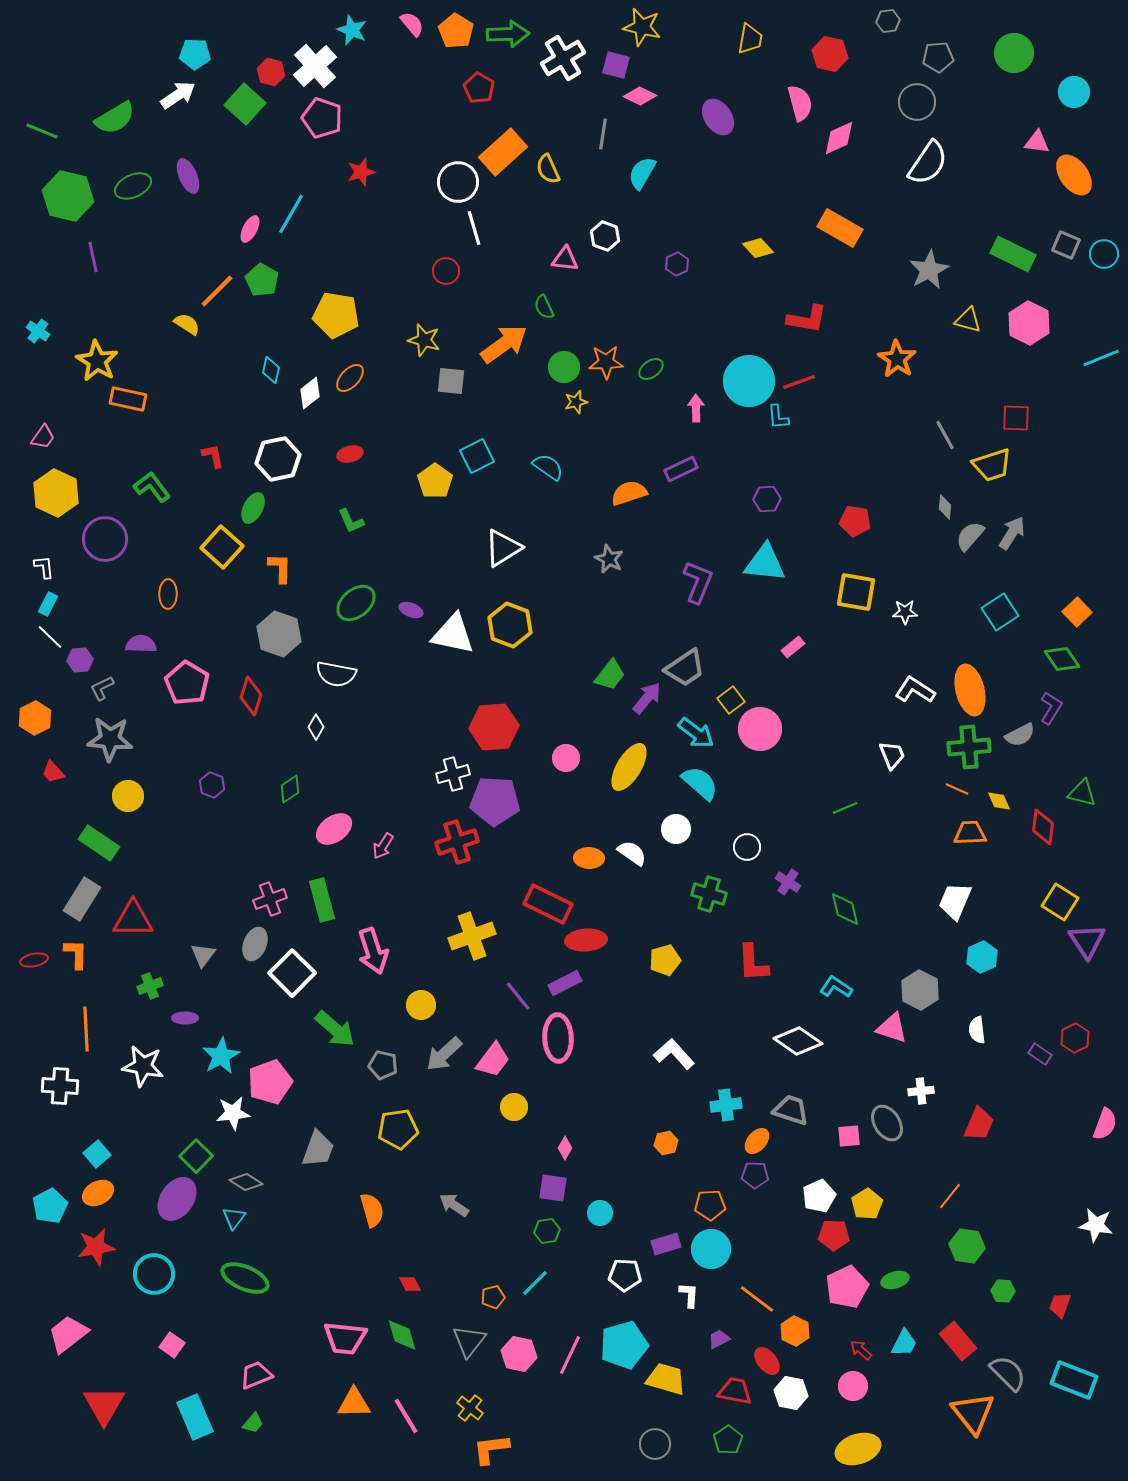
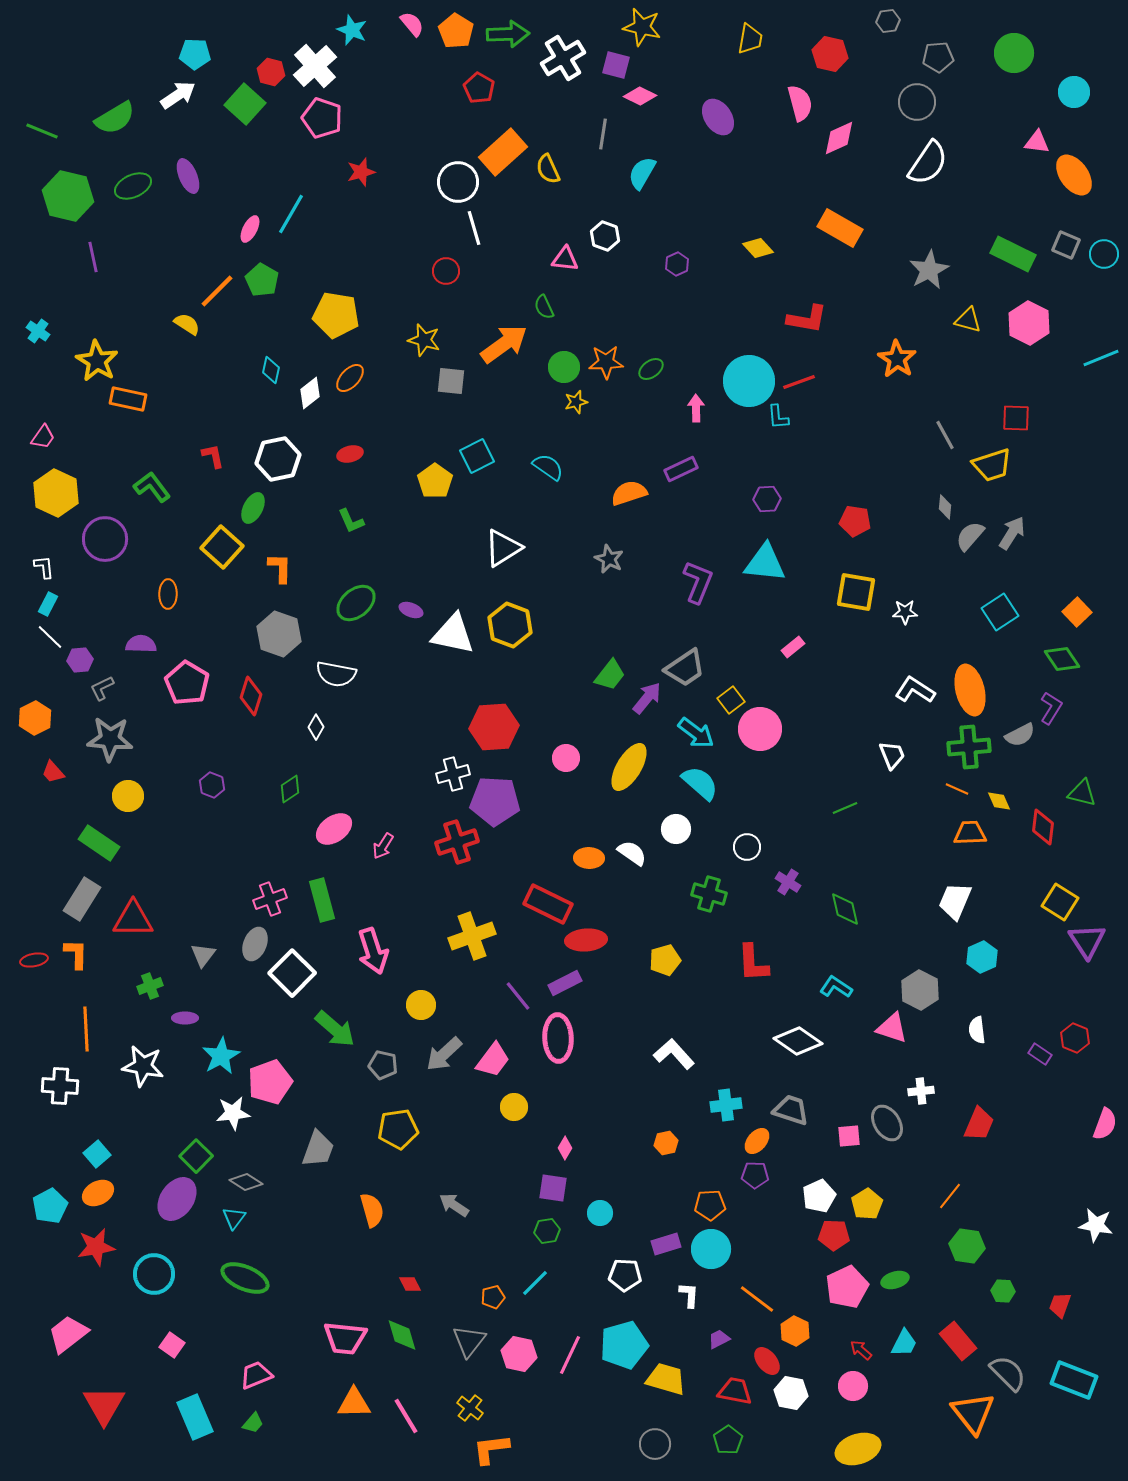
red hexagon at (1075, 1038): rotated 12 degrees counterclockwise
